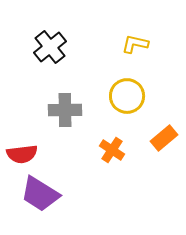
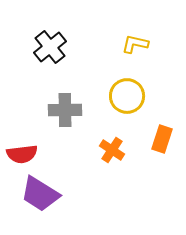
orange rectangle: moved 2 px left, 1 px down; rotated 32 degrees counterclockwise
